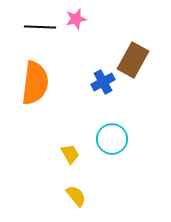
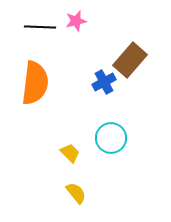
pink star: moved 2 px down
brown rectangle: moved 3 px left; rotated 12 degrees clockwise
blue cross: moved 1 px right
cyan circle: moved 1 px left, 1 px up
yellow trapezoid: moved 1 px up; rotated 15 degrees counterclockwise
yellow semicircle: moved 3 px up
